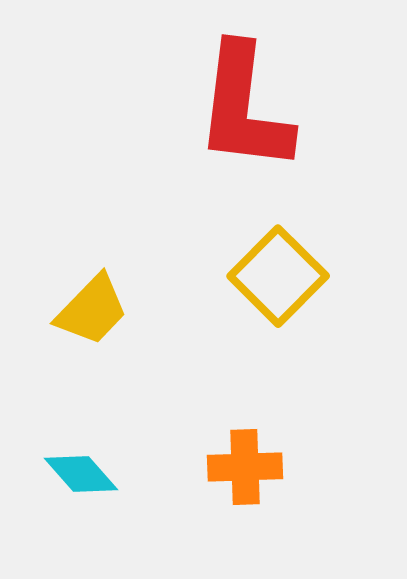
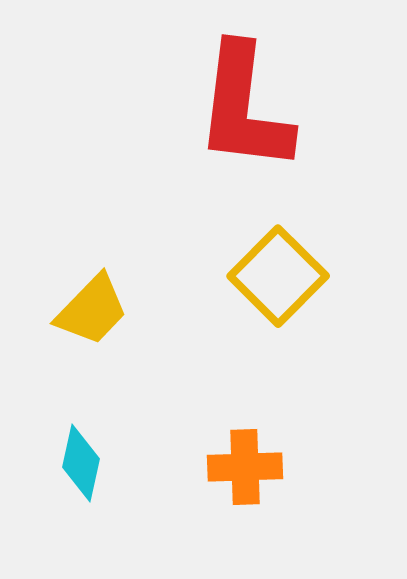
cyan diamond: moved 11 px up; rotated 54 degrees clockwise
